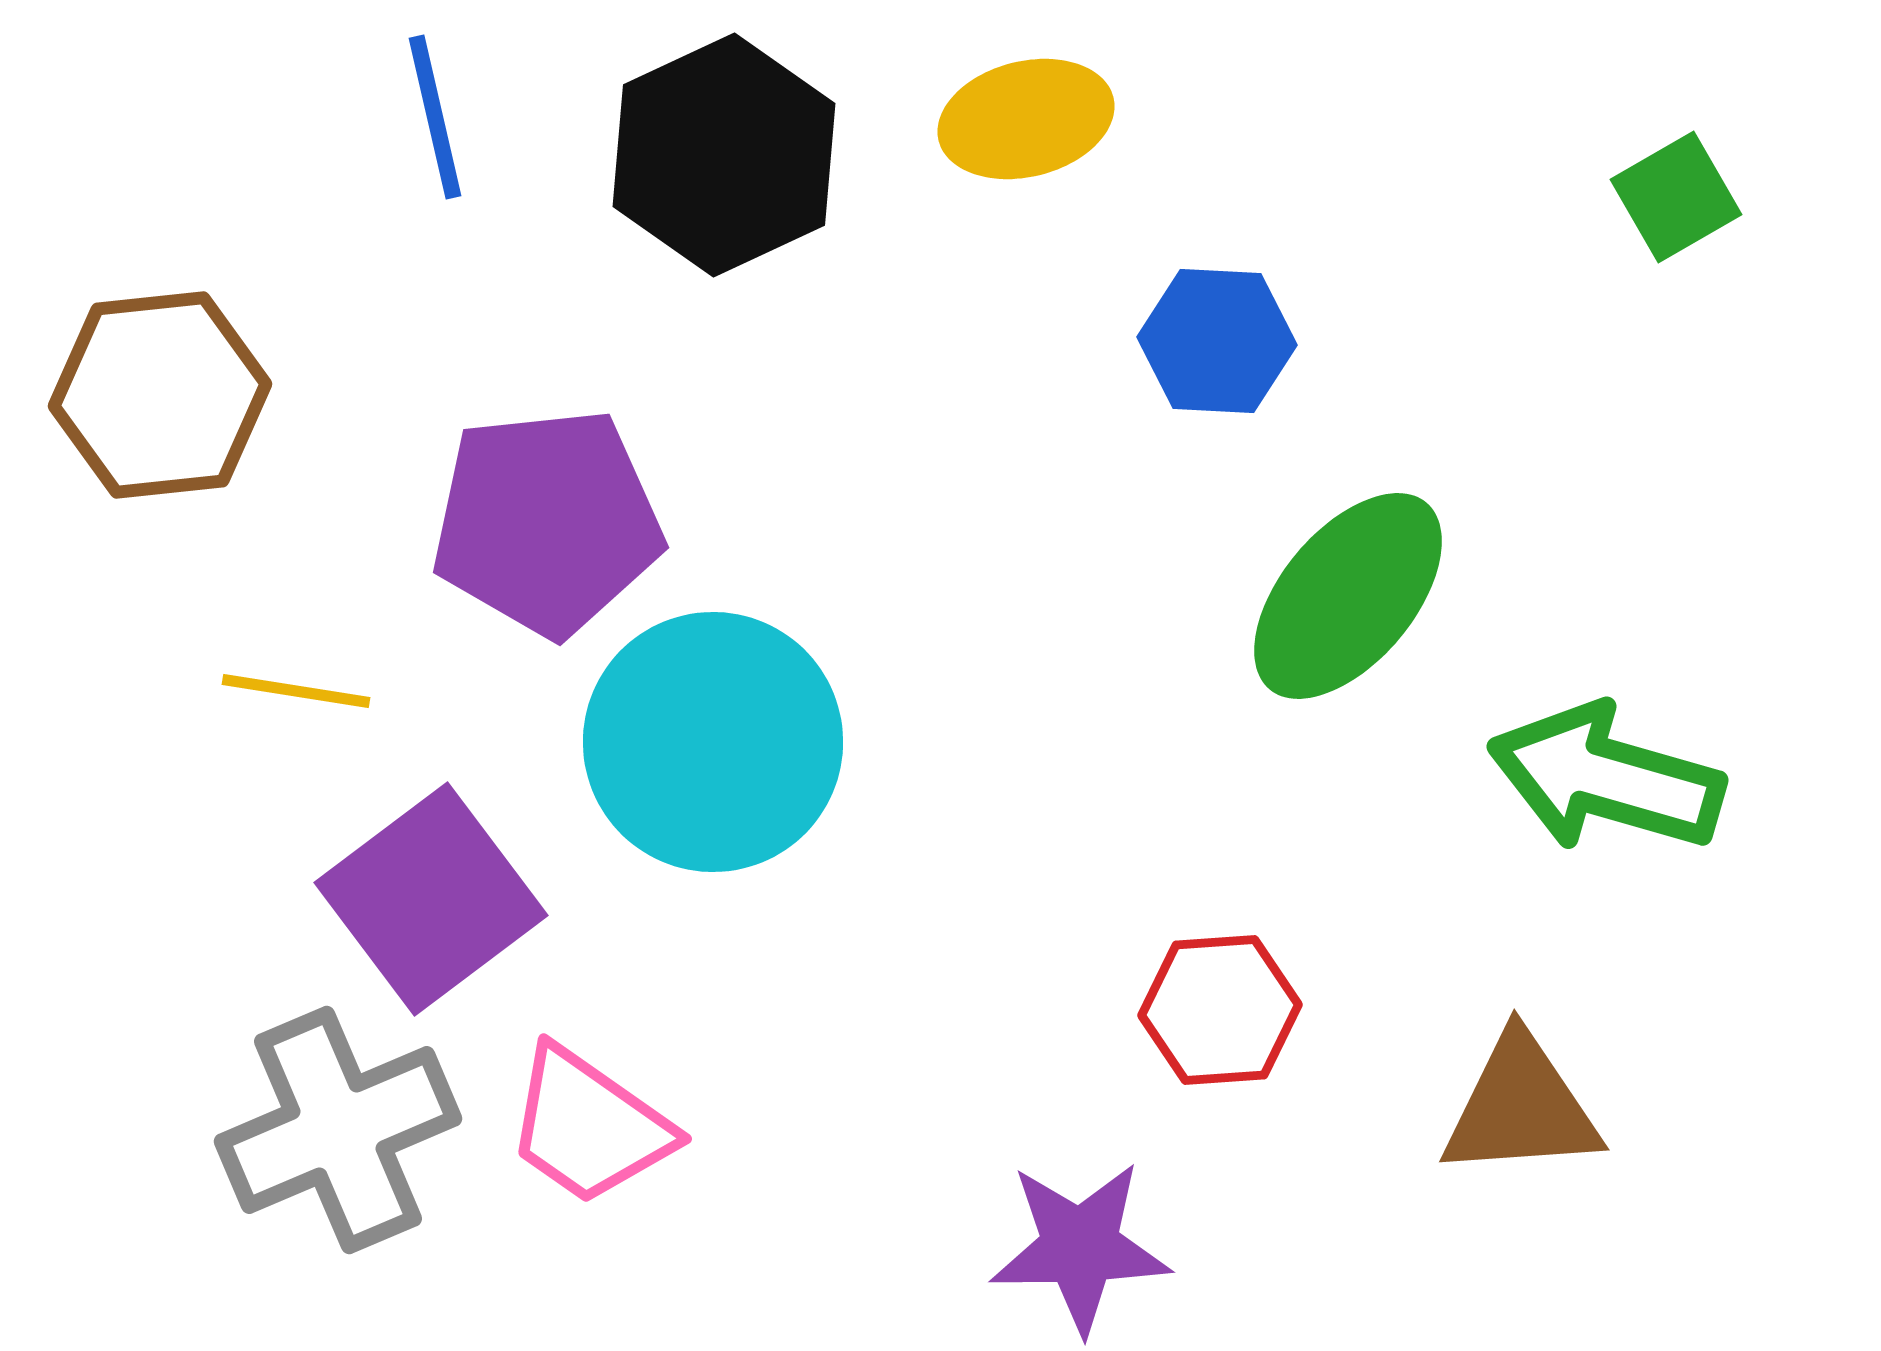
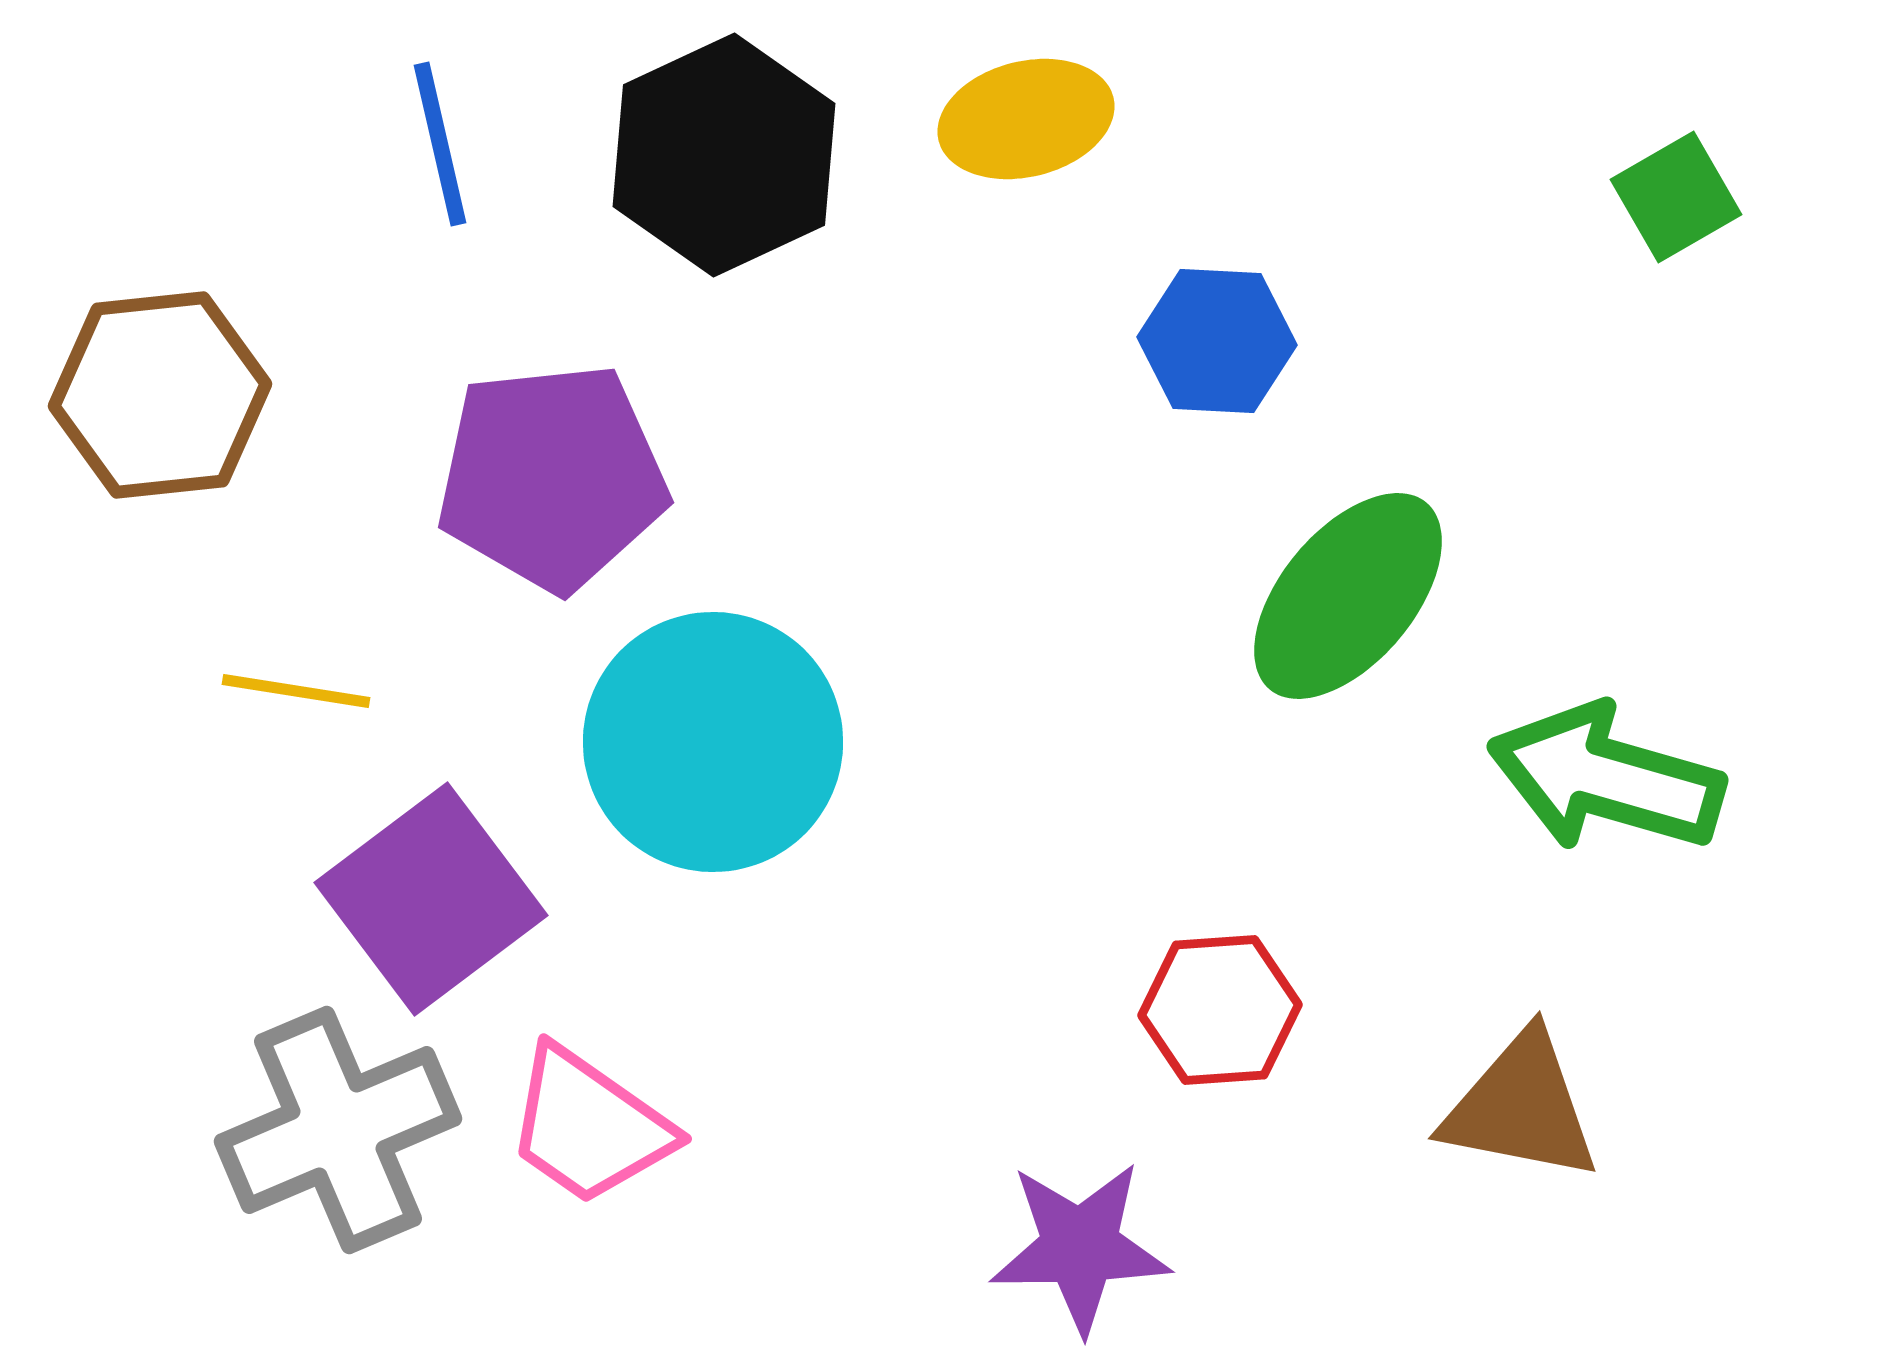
blue line: moved 5 px right, 27 px down
purple pentagon: moved 5 px right, 45 px up
brown triangle: rotated 15 degrees clockwise
